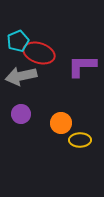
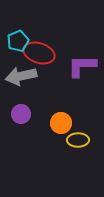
yellow ellipse: moved 2 px left
